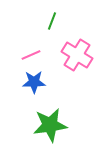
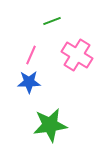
green line: rotated 48 degrees clockwise
pink line: rotated 42 degrees counterclockwise
blue star: moved 5 px left
